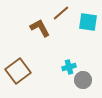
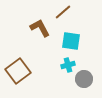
brown line: moved 2 px right, 1 px up
cyan square: moved 17 px left, 19 px down
cyan cross: moved 1 px left, 2 px up
gray circle: moved 1 px right, 1 px up
